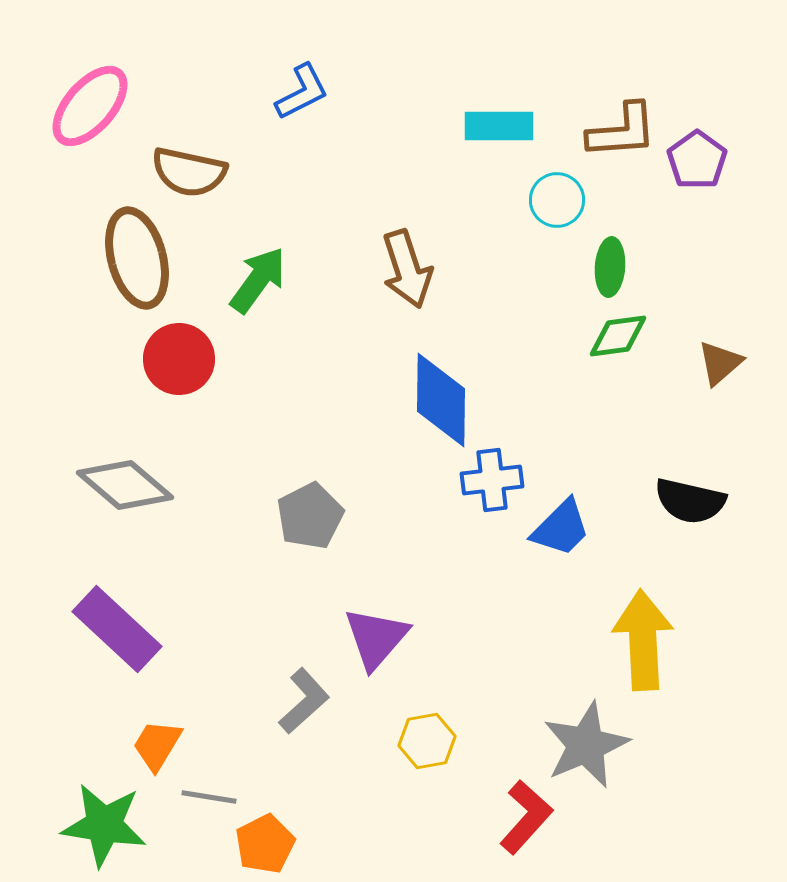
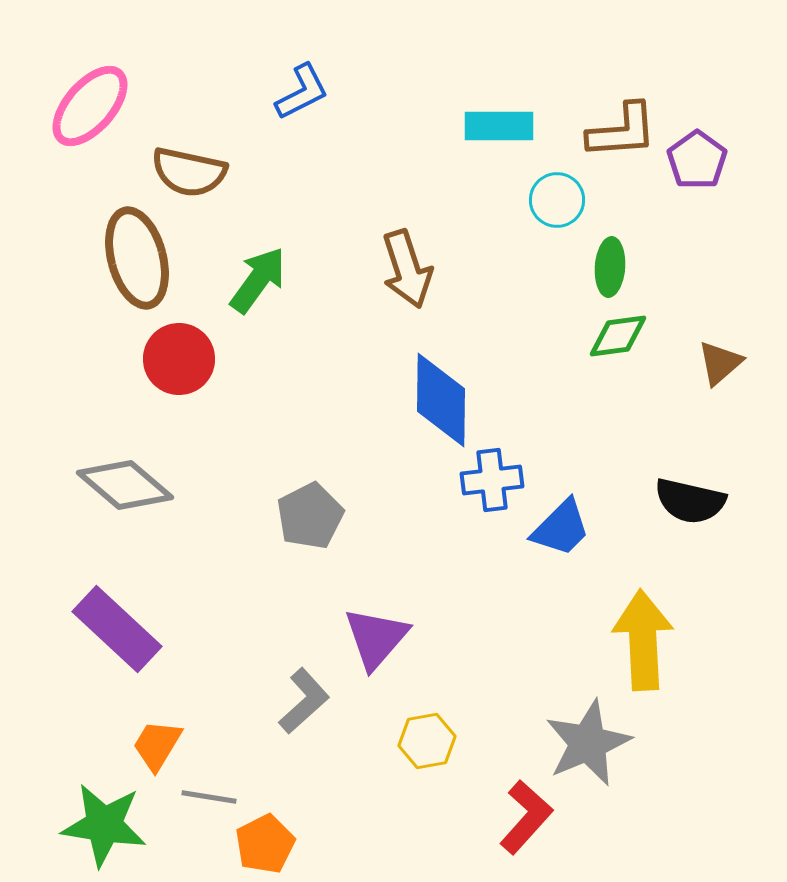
gray star: moved 2 px right, 2 px up
